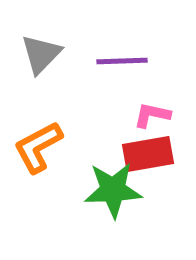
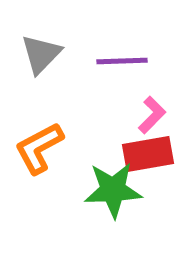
pink L-shape: rotated 123 degrees clockwise
orange L-shape: moved 1 px right, 1 px down
